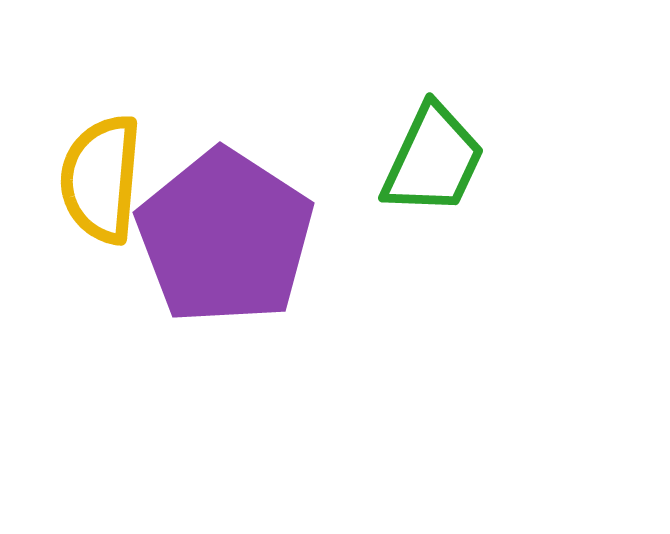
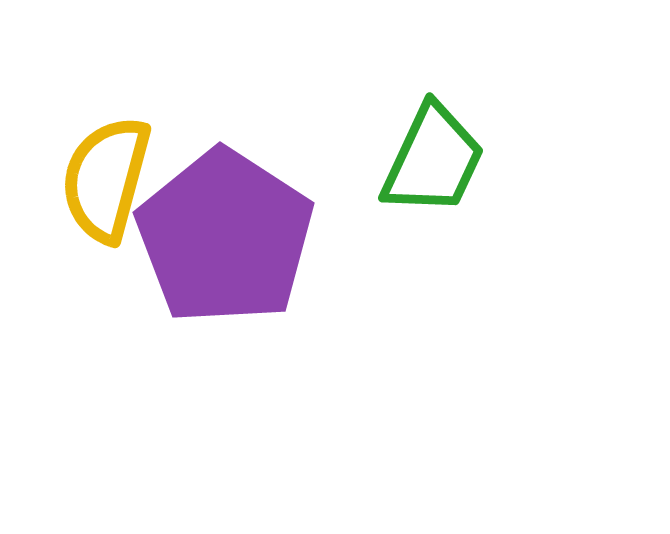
yellow semicircle: moved 5 px right; rotated 10 degrees clockwise
